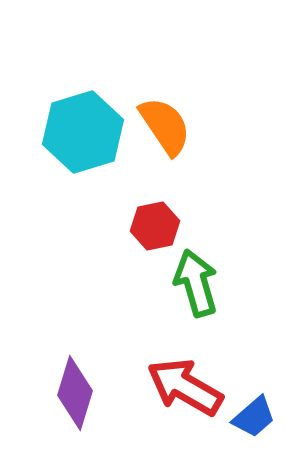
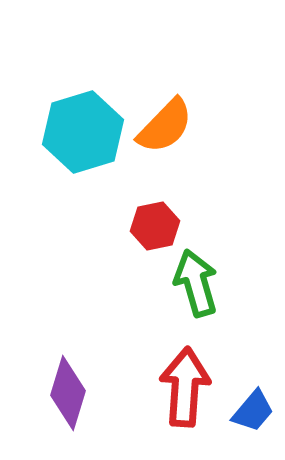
orange semicircle: rotated 78 degrees clockwise
red arrow: rotated 64 degrees clockwise
purple diamond: moved 7 px left
blue trapezoid: moved 1 px left, 6 px up; rotated 9 degrees counterclockwise
